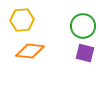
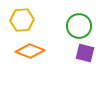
green circle: moved 4 px left
orange diamond: rotated 16 degrees clockwise
